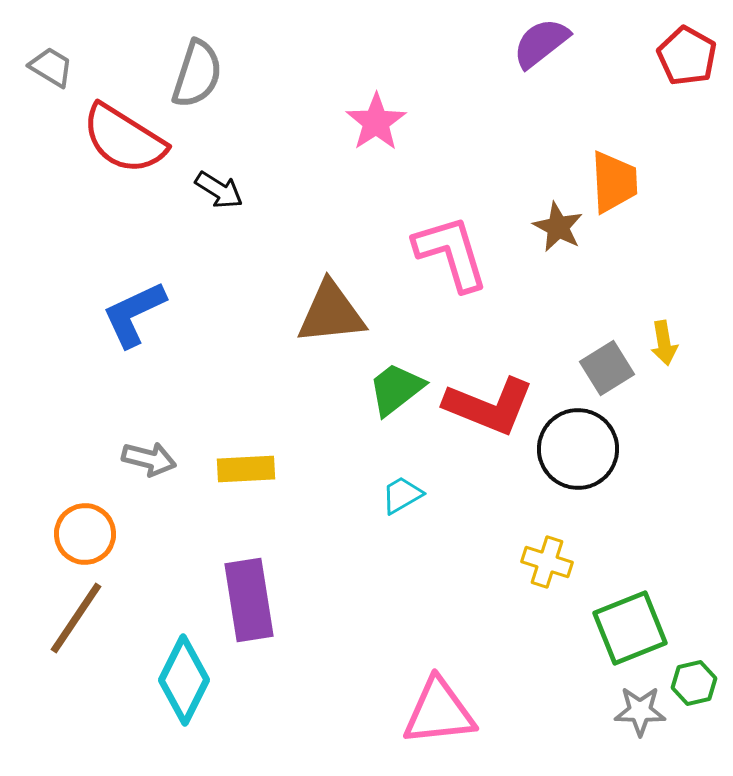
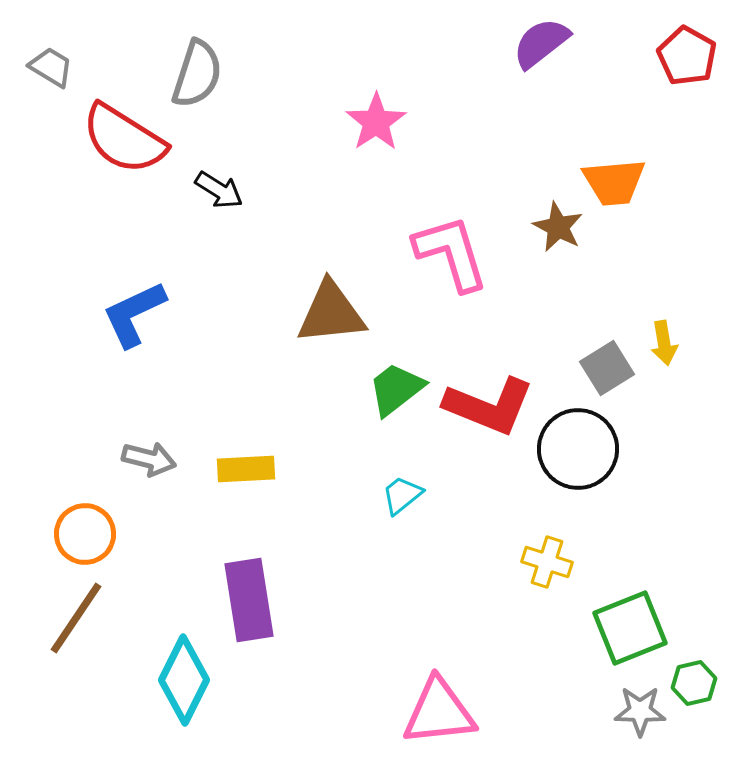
orange trapezoid: rotated 88 degrees clockwise
cyan trapezoid: rotated 9 degrees counterclockwise
